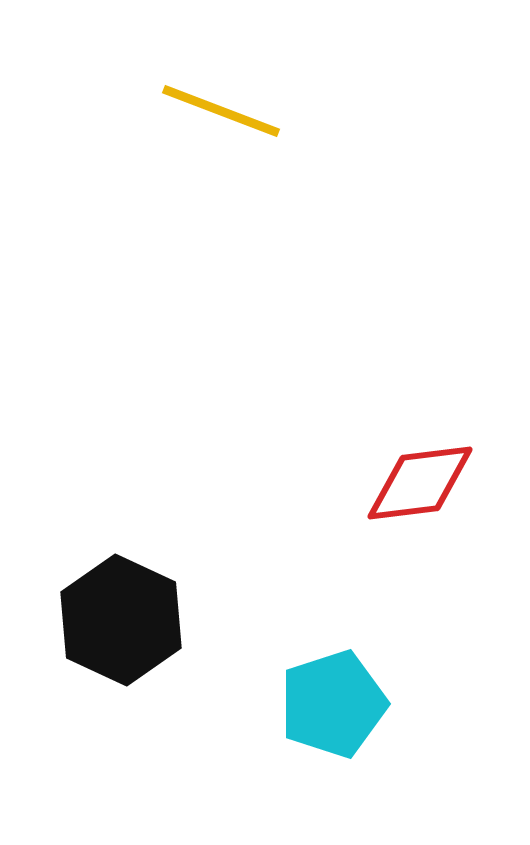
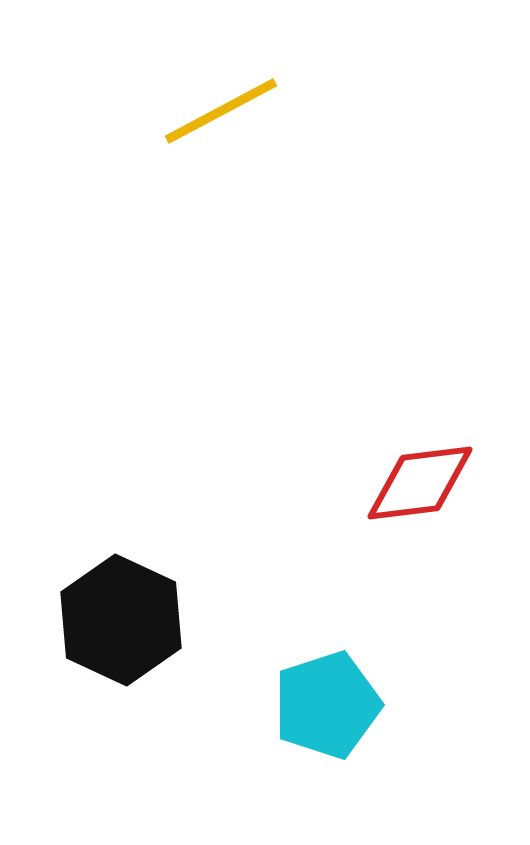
yellow line: rotated 49 degrees counterclockwise
cyan pentagon: moved 6 px left, 1 px down
